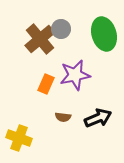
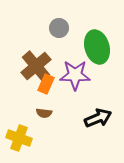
gray circle: moved 2 px left, 1 px up
green ellipse: moved 7 px left, 13 px down
brown cross: moved 4 px left, 27 px down
purple star: rotated 12 degrees clockwise
brown semicircle: moved 19 px left, 4 px up
